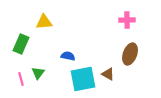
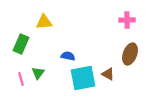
cyan square: moved 1 px up
